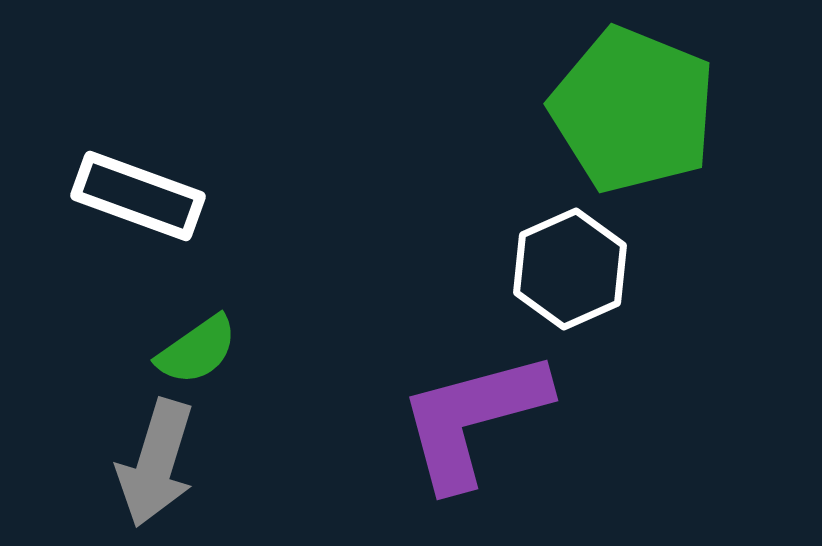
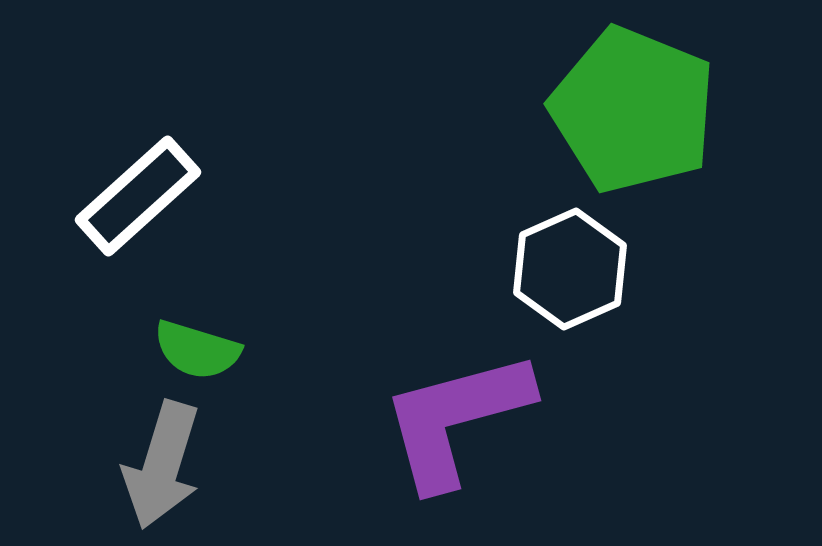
white rectangle: rotated 62 degrees counterclockwise
green semicircle: rotated 52 degrees clockwise
purple L-shape: moved 17 px left
gray arrow: moved 6 px right, 2 px down
